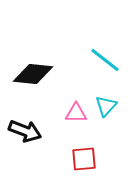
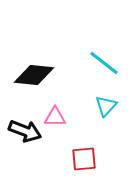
cyan line: moved 1 px left, 3 px down
black diamond: moved 1 px right, 1 px down
pink triangle: moved 21 px left, 4 px down
